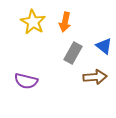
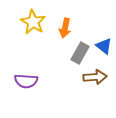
orange arrow: moved 6 px down
gray rectangle: moved 7 px right
purple semicircle: rotated 10 degrees counterclockwise
